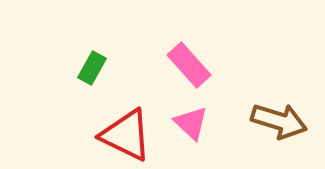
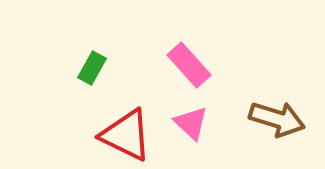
brown arrow: moved 2 px left, 2 px up
